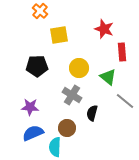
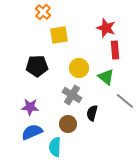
orange cross: moved 3 px right, 1 px down
red star: moved 2 px right, 1 px up
red rectangle: moved 7 px left, 2 px up
green triangle: moved 2 px left
brown circle: moved 1 px right, 4 px up
blue semicircle: moved 1 px left, 1 px up
